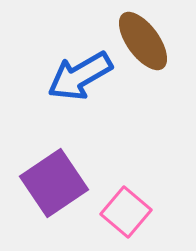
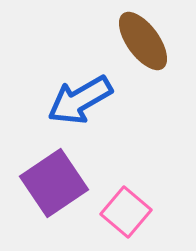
blue arrow: moved 24 px down
